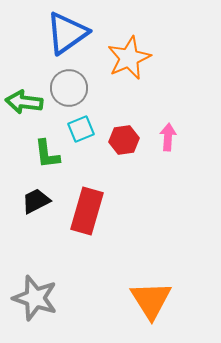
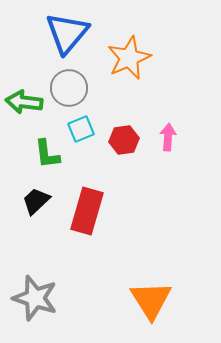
blue triangle: rotated 15 degrees counterclockwise
black trapezoid: rotated 16 degrees counterclockwise
